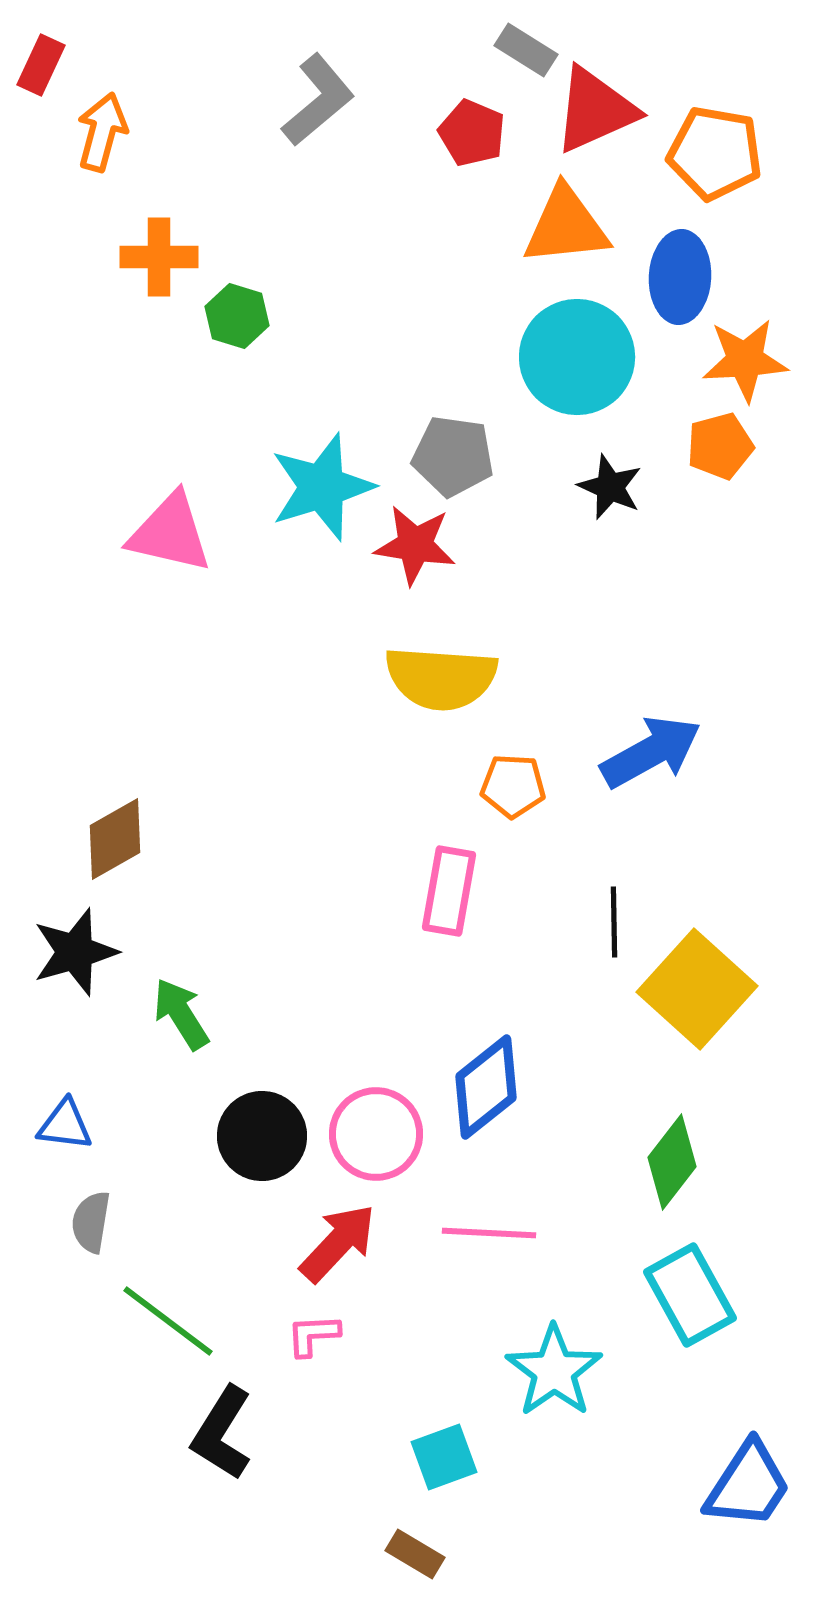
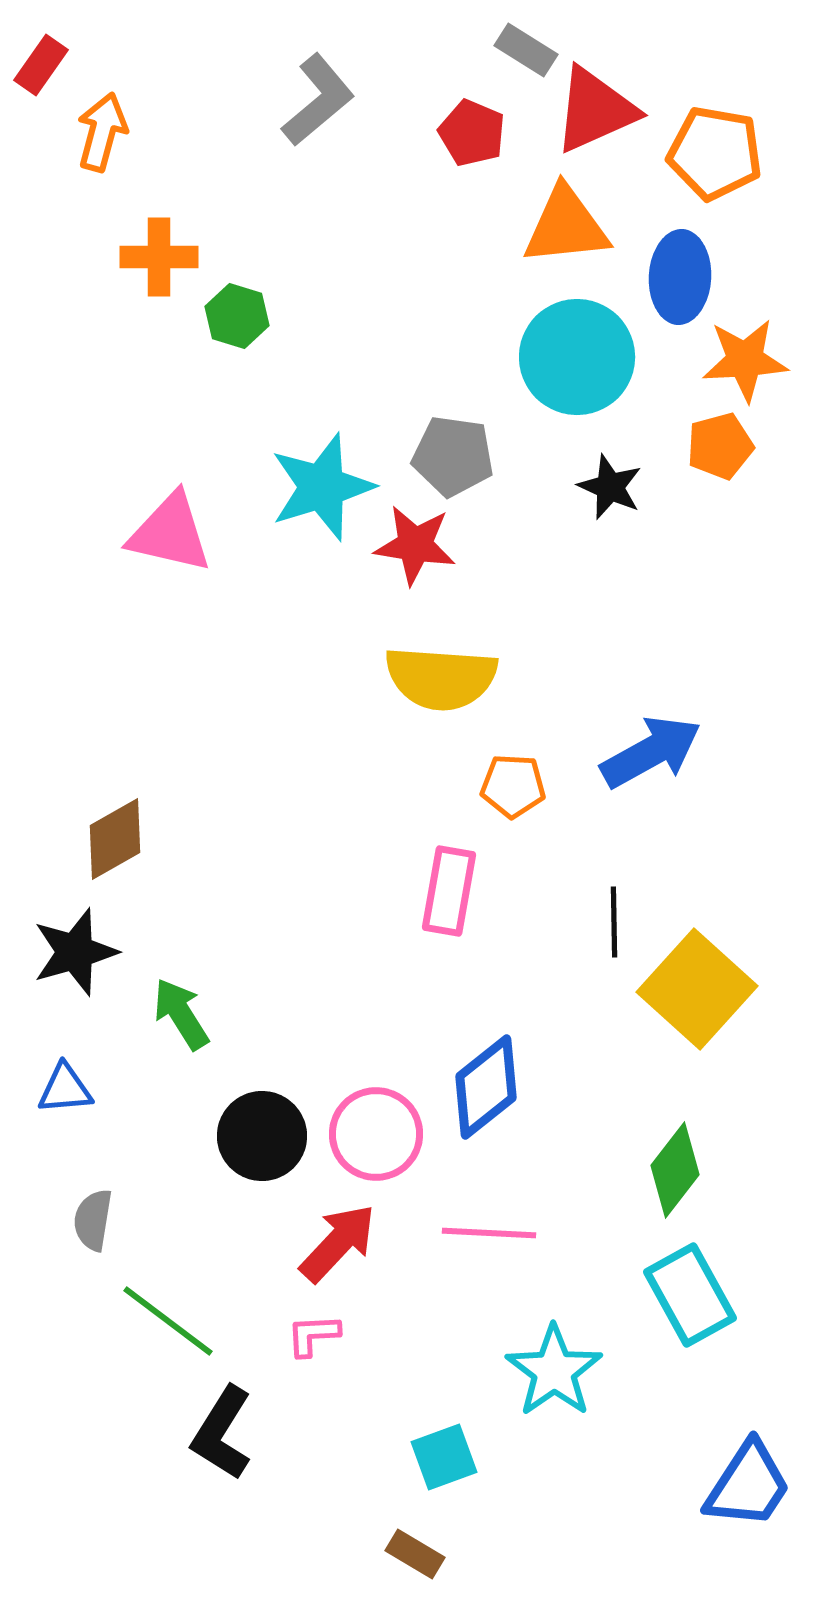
red rectangle at (41, 65): rotated 10 degrees clockwise
blue triangle at (65, 1125): moved 36 px up; rotated 12 degrees counterclockwise
green diamond at (672, 1162): moved 3 px right, 8 px down
gray semicircle at (91, 1222): moved 2 px right, 2 px up
